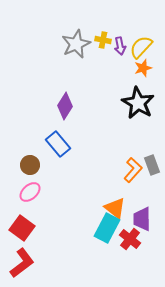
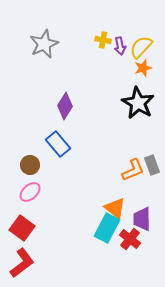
gray star: moved 32 px left
orange L-shape: rotated 25 degrees clockwise
